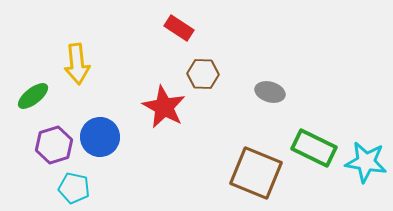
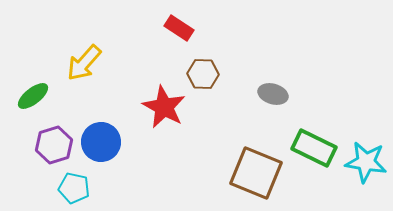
yellow arrow: moved 7 px right, 1 px up; rotated 48 degrees clockwise
gray ellipse: moved 3 px right, 2 px down
blue circle: moved 1 px right, 5 px down
